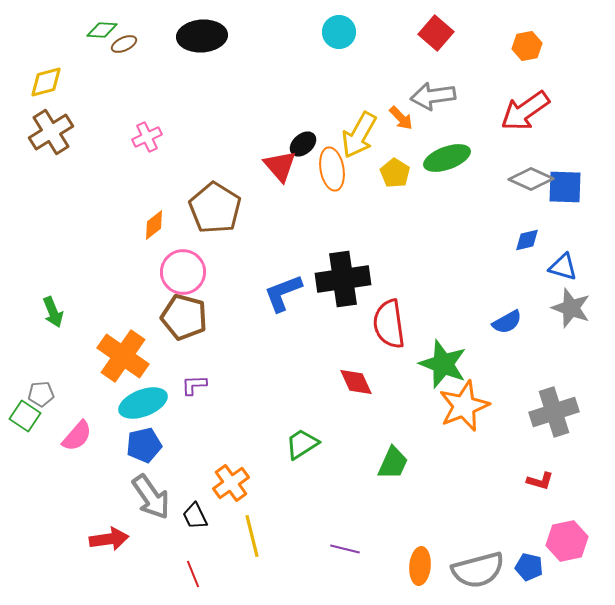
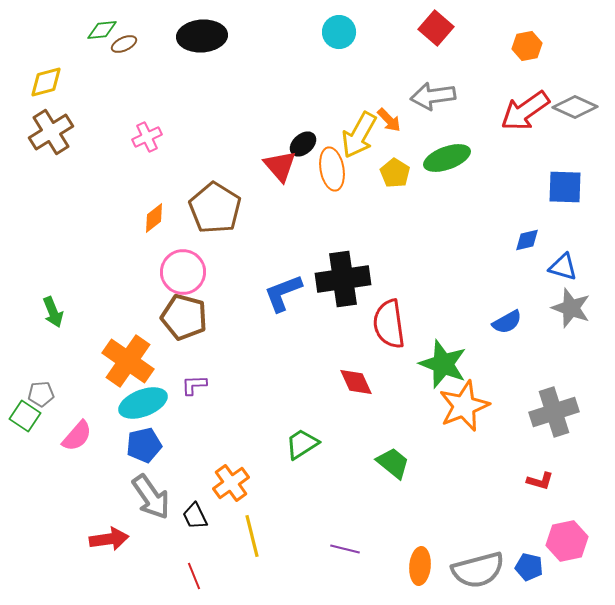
green diamond at (102, 30): rotated 8 degrees counterclockwise
red square at (436, 33): moved 5 px up
orange arrow at (401, 118): moved 12 px left, 2 px down
gray diamond at (531, 179): moved 44 px right, 72 px up
orange diamond at (154, 225): moved 7 px up
orange cross at (123, 356): moved 5 px right, 5 px down
green trapezoid at (393, 463): rotated 75 degrees counterclockwise
red line at (193, 574): moved 1 px right, 2 px down
